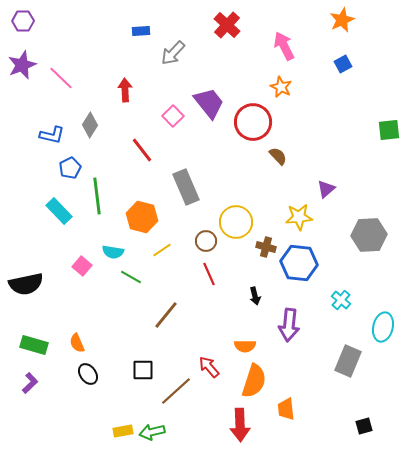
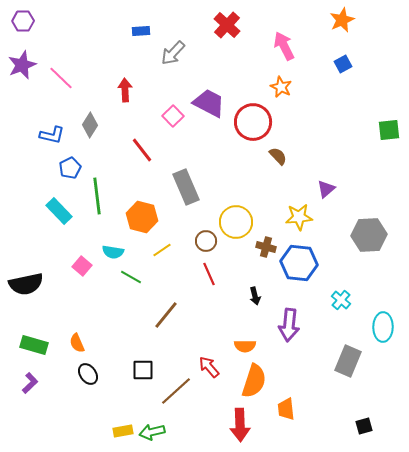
purple trapezoid at (209, 103): rotated 24 degrees counterclockwise
cyan ellipse at (383, 327): rotated 12 degrees counterclockwise
